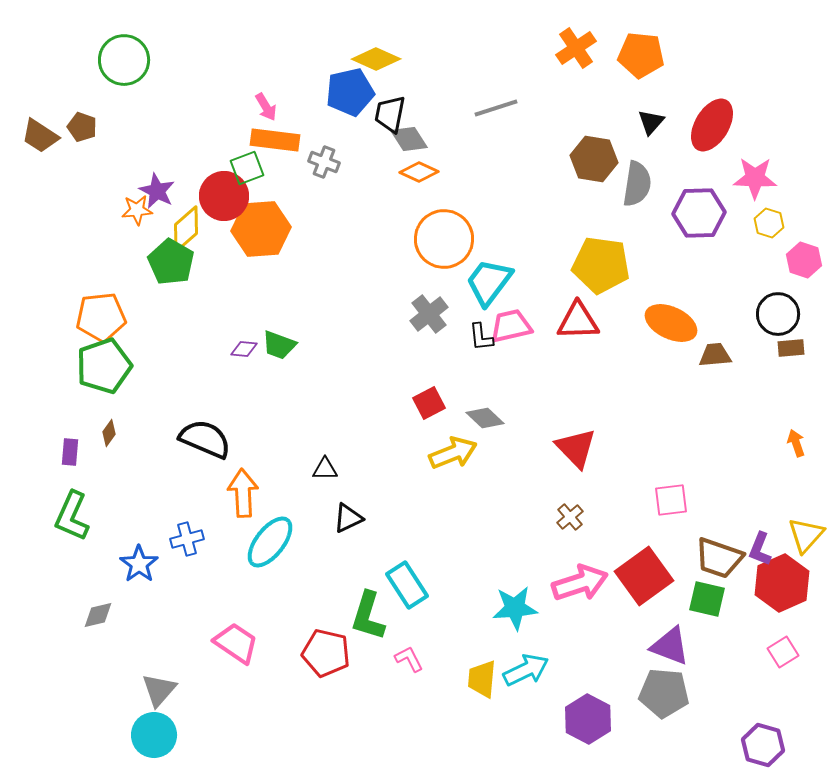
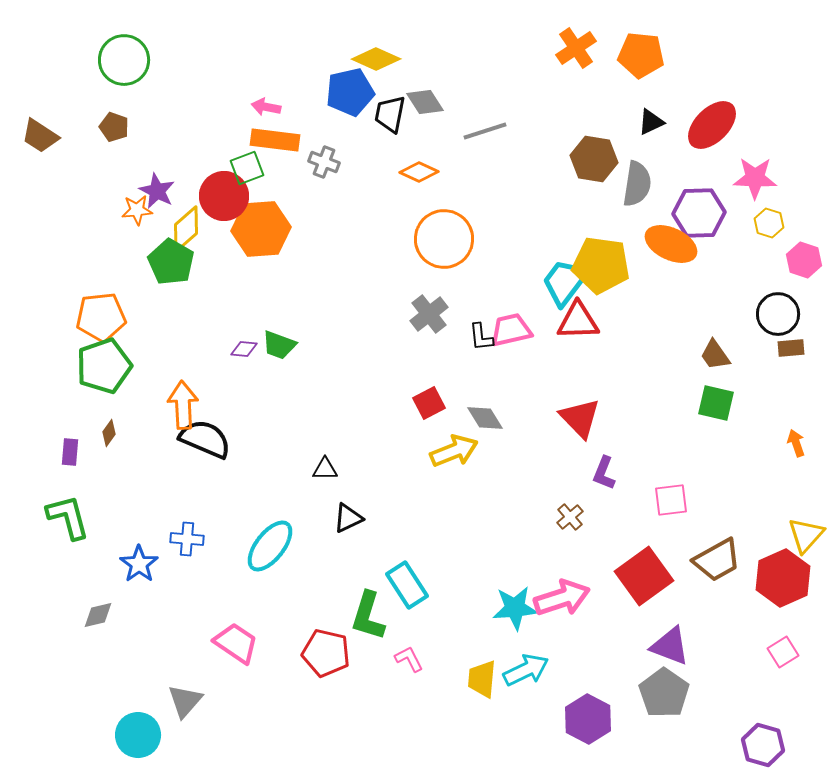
pink arrow at (266, 107): rotated 132 degrees clockwise
gray line at (496, 108): moved 11 px left, 23 px down
black triangle at (651, 122): rotated 24 degrees clockwise
red ellipse at (712, 125): rotated 14 degrees clockwise
brown pentagon at (82, 127): moved 32 px right
gray diamond at (409, 139): moved 16 px right, 37 px up
cyan trapezoid at (489, 282): moved 76 px right
orange ellipse at (671, 323): moved 79 px up
pink trapezoid at (511, 326): moved 4 px down
brown trapezoid at (715, 355): rotated 120 degrees counterclockwise
gray diamond at (485, 418): rotated 15 degrees clockwise
red triangle at (576, 448): moved 4 px right, 30 px up
yellow arrow at (453, 453): moved 1 px right, 2 px up
orange arrow at (243, 493): moved 60 px left, 88 px up
green L-shape at (72, 516): moved 4 px left, 1 px down; rotated 141 degrees clockwise
blue cross at (187, 539): rotated 20 degrees clockwise
cyan ellipse at (270, 542): moved 4 px down
purple L-shape at (760, 549): moved 156 px left, 76 px up
brown trapezoid at (719, 558): moved 2 px left, 2 px down; rotated 48 degrees counterclockwise
pink arrow at (580, 583): moved 18 px left, 15 px down
red hexagon at (782, 583): moved 1 px right, 5 px up
green square at (707, 599): moved 9 px right, 196 px up
gray triangle at (159, 690): moved 26 px right, 11 px down
gray pentagon at (664, 693): rotated 30 degrees clockwise
cyan circle at (154, 735): moved 16 px left
